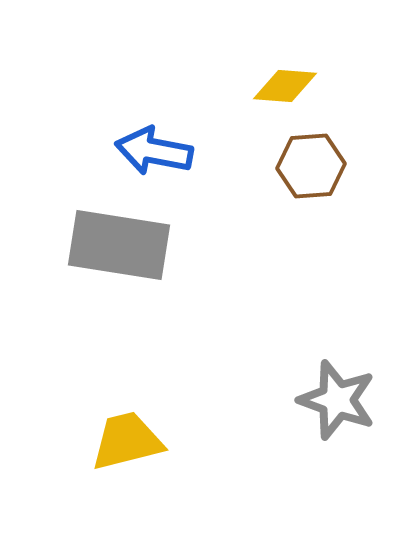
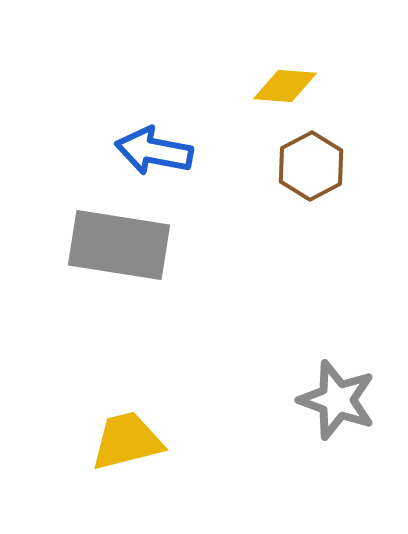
brown hexagon: rotated 24 degrees counterclockwise
